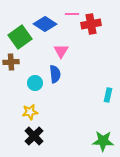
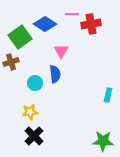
brown cross: rotated 14 degrees counterclockwise
